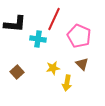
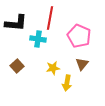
red line: moved 4 px left, 1 px up; rotated 15 degrees counterclockwise
black L-shape: moved 1 px right, 1 px up
brown triangle: rotated 24 degrees clockwise
brown square: moved 6 px up
